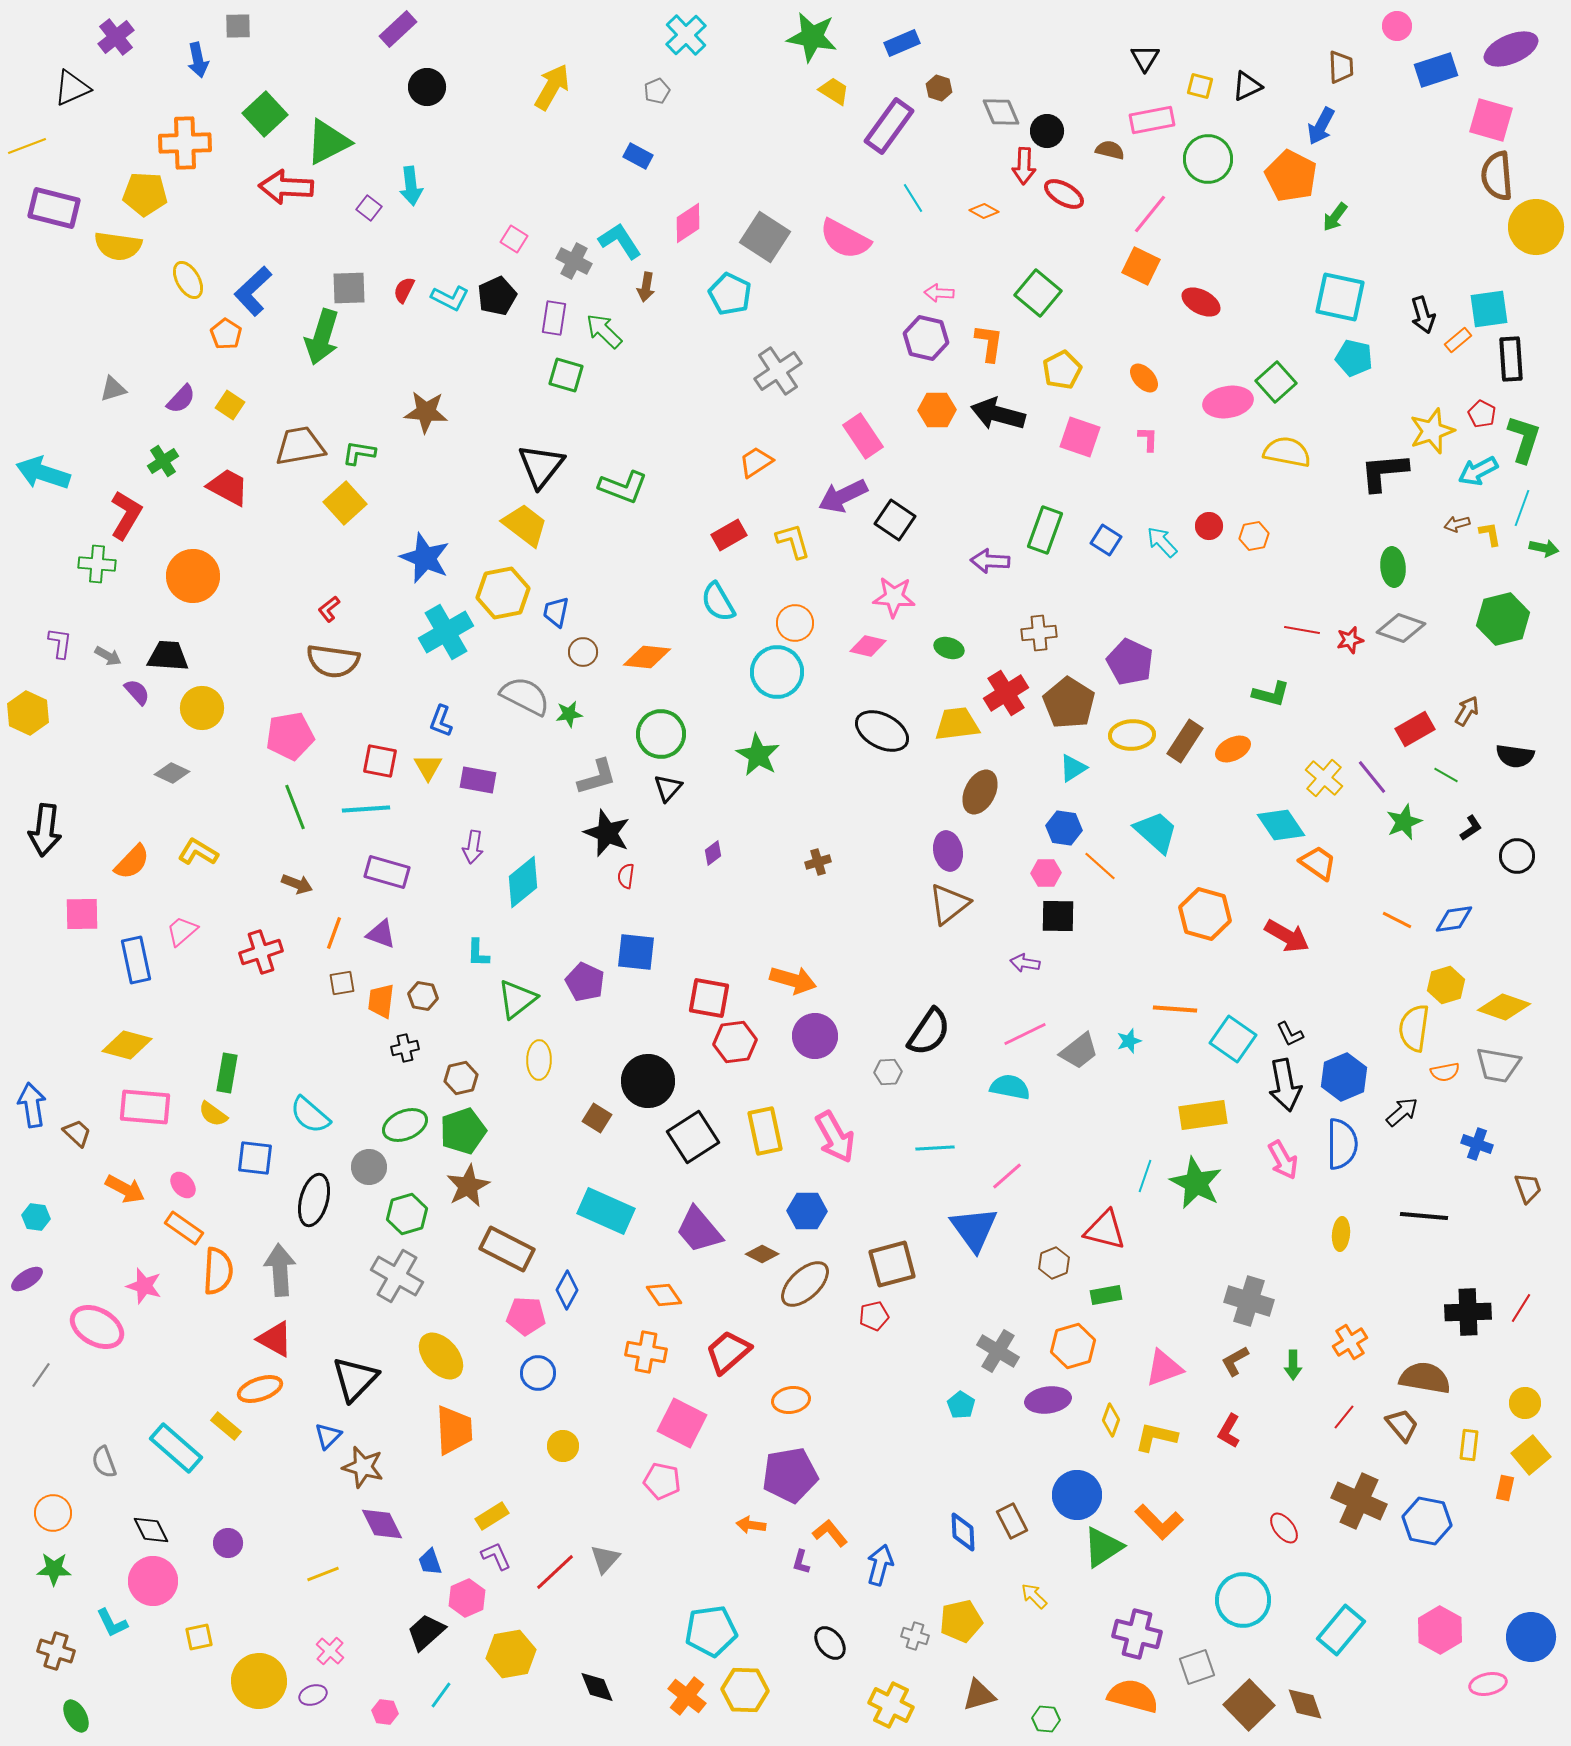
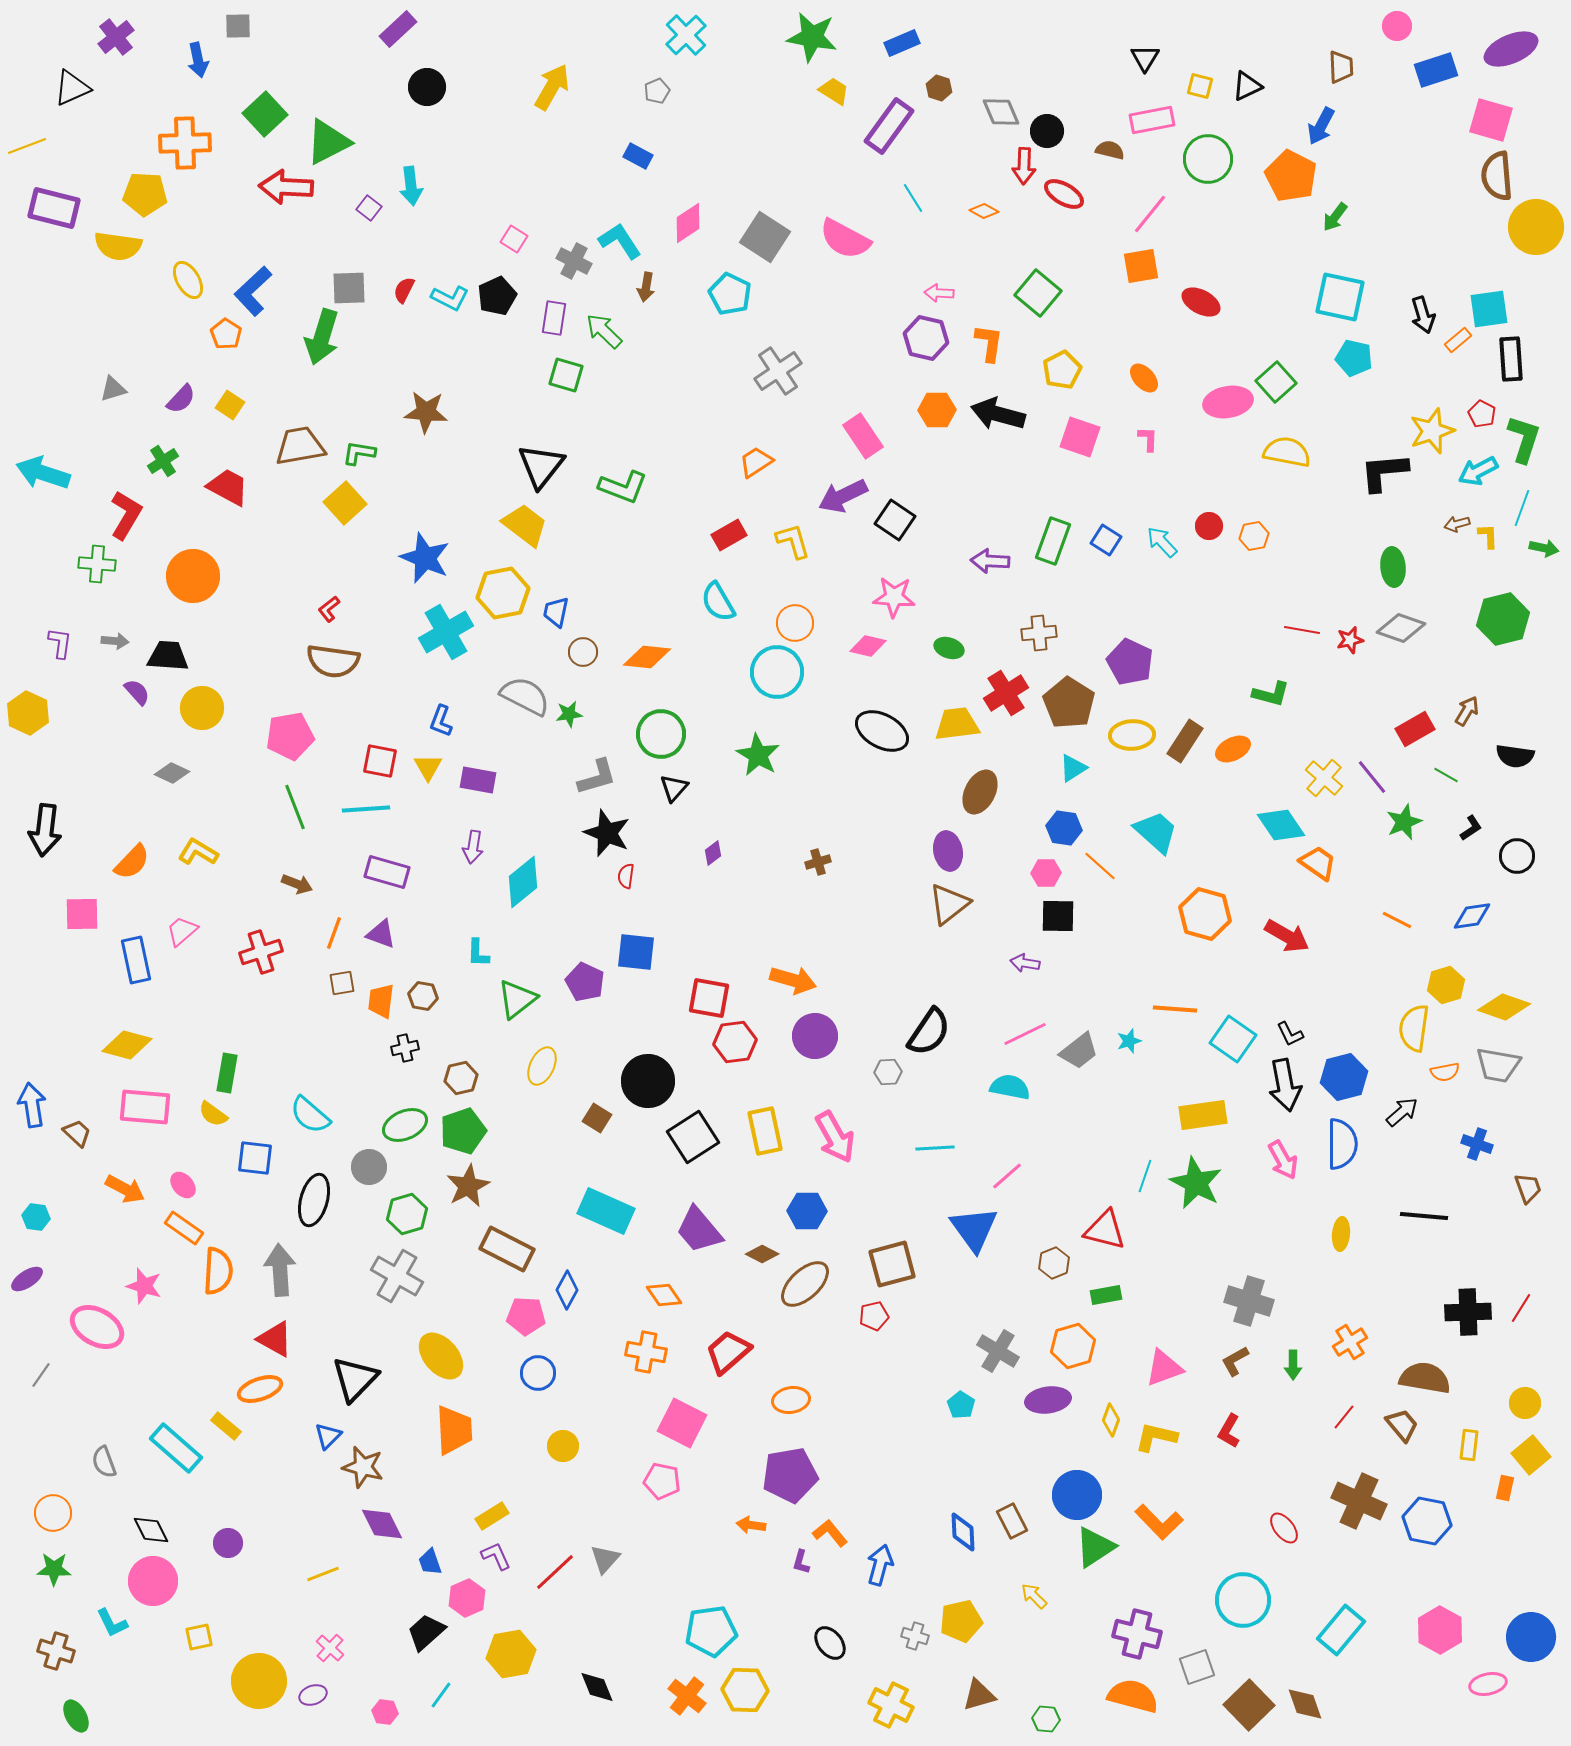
orange square at (1141, 266): rotated 36 degrees counterclockwise
green rectangle at (1045, 530): moved 8 px right, 11 px down
yellow L-shape at (1490, 534): moved 2 px left, 2 px down; rotated 8 degrees clockwise
gray arrow at (108, 656): moved 7 px right, 15 px up; rotated 24 degrees counterclockwise
black triangle at (668, 788): moved 6 px right
blue diamond at (1454, 919): moved 18 px right, 3 px up
yellow ellipse at (539, 1060): moved 3 px right, 6 px down; rotated 24 degrees clockwise
blue hexagon at (1344, 1077): rotated 9 degrees clockwise
green triangle at (1103, 1547): moved 8 px left
pink cross at (330, 1651): moved 3 px up
